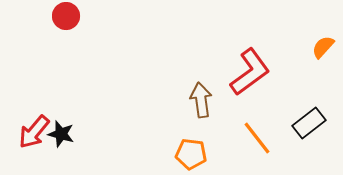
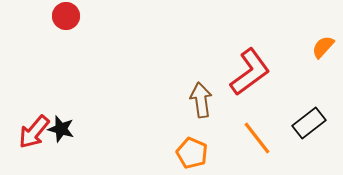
black star: moved 5 px up
orange pentagon: moved 1 px right, 1 px up; rotated 16 degrees clockwise
